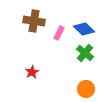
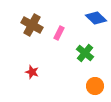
brown cross: moved 2 px left, 4 px down; rotated 20 degrees clockwise
blue diamond: moved 12 px right, 11 px up
red star: rotated 24 degrees counterclockwise
orange circle: moved 9 px right, 3 px up
